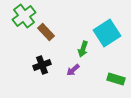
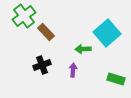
cyan square: rotated 8 degrees counterclockwise
green arrow: rotated 70 degrees clockwise
purple arrow: rotated 136 degrees clockwise
